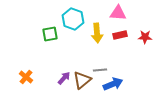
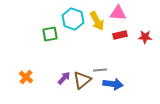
yellow arrow: moved 12 px up; rotated 24 degrees counterclockwise
blue arrow: rotated 30 degrees clockwise
